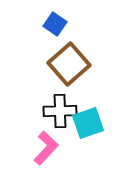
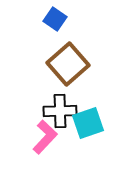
blue square: moved 5 px up
brown square: moved 1 px left
pink L-shape: moved 1 px left, 11 px up
